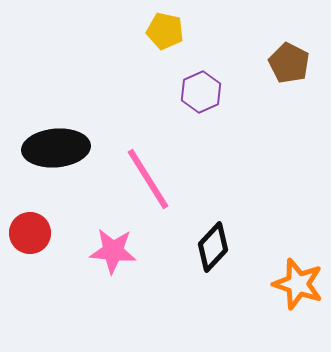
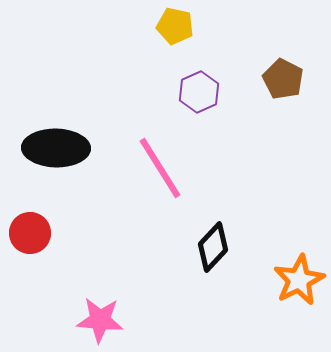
yellow pentagon: moved 10 px right, 5 px up
brown pentagon: moved 6 px left, 16 px down
purple hexagon: moved 2 px left
black ellipse: rotated 6 degrees clockwise
pink line: moved 12 px right, 11 px up
pink star: moved 13 px left, 69 px down
orange star: moved 1 px right, 4 px up; rotated 27 degrees clockwise
